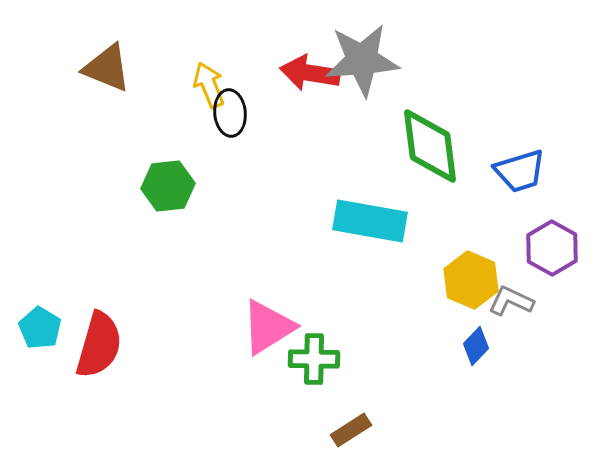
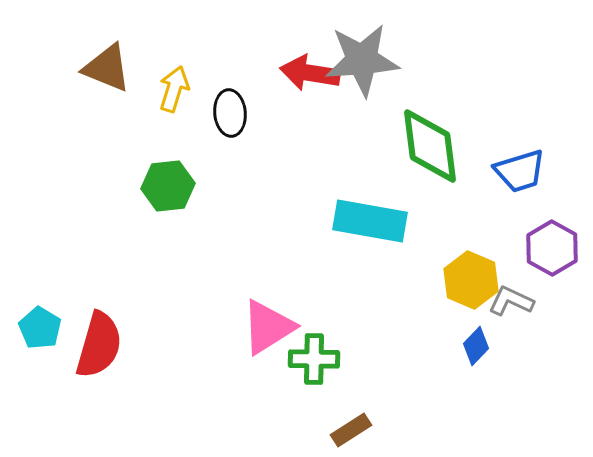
yellow arrow: moved 35 px left, 4 px down; rotated 39 degrees clockwise
